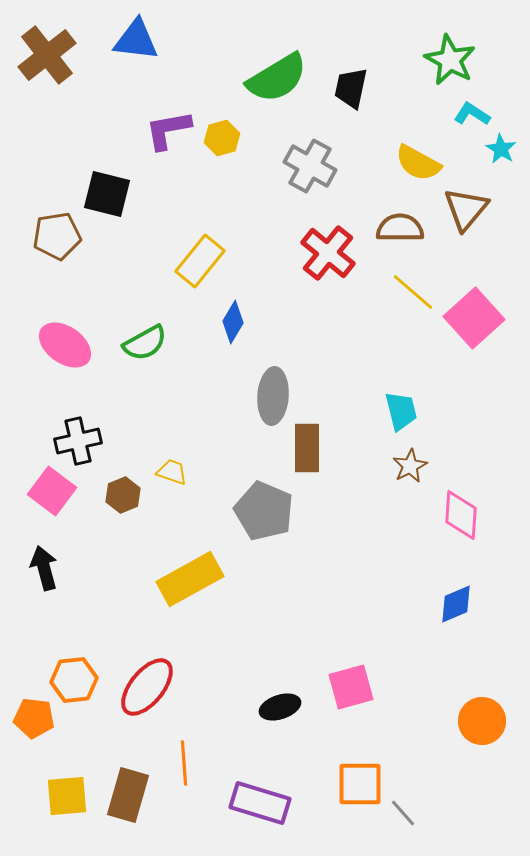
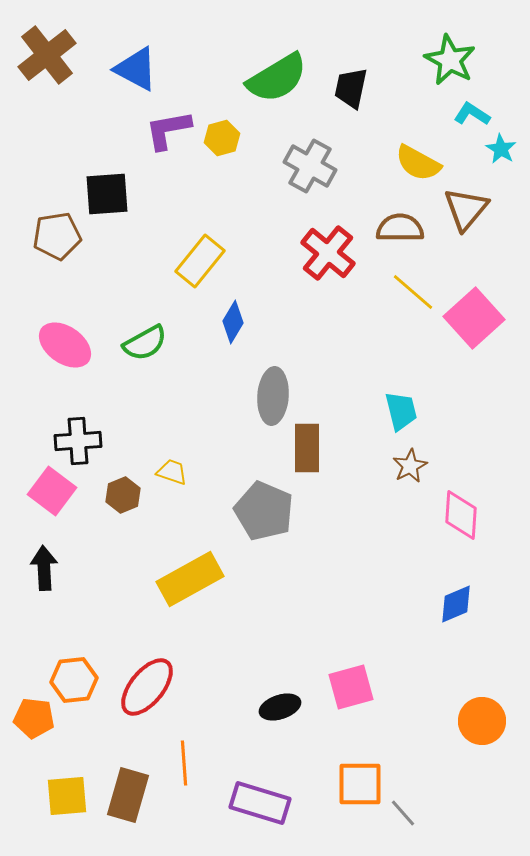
blue triangle at (136, 40): moved 29 px down; rotated 21 degrees clockwise
black square at (107, 194): rotated 18 degrees counterclockwise
black cross at (78, 441): rotated 9 degrees clockwise
black arrow at (44, 568): rotated 12 degrees clockwise
